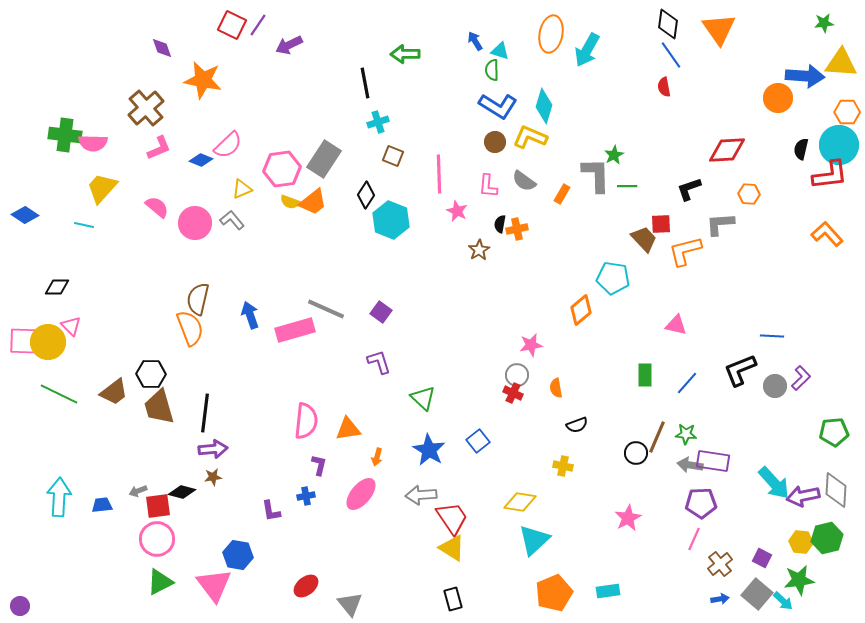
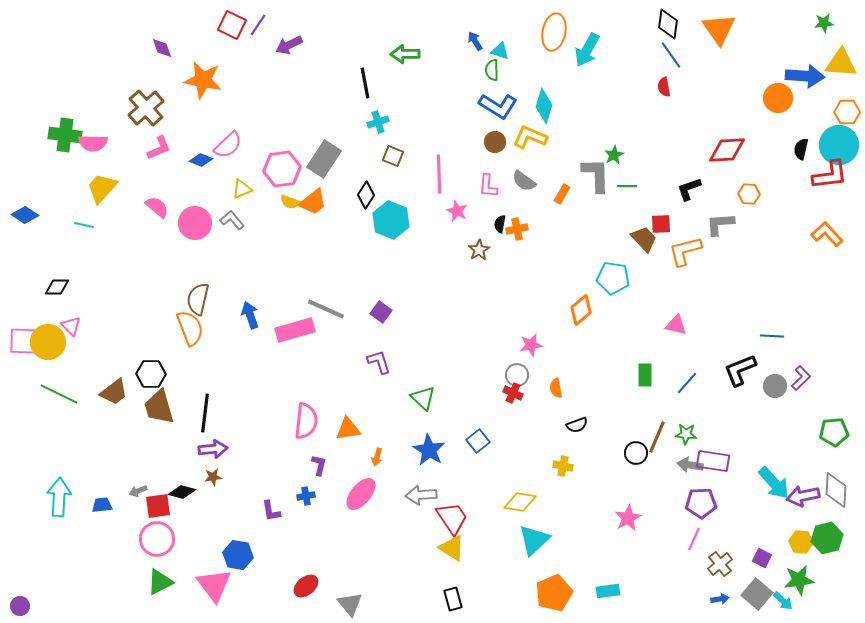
orange ellipse at (551, 34): moved 3 px right, 2 px up
